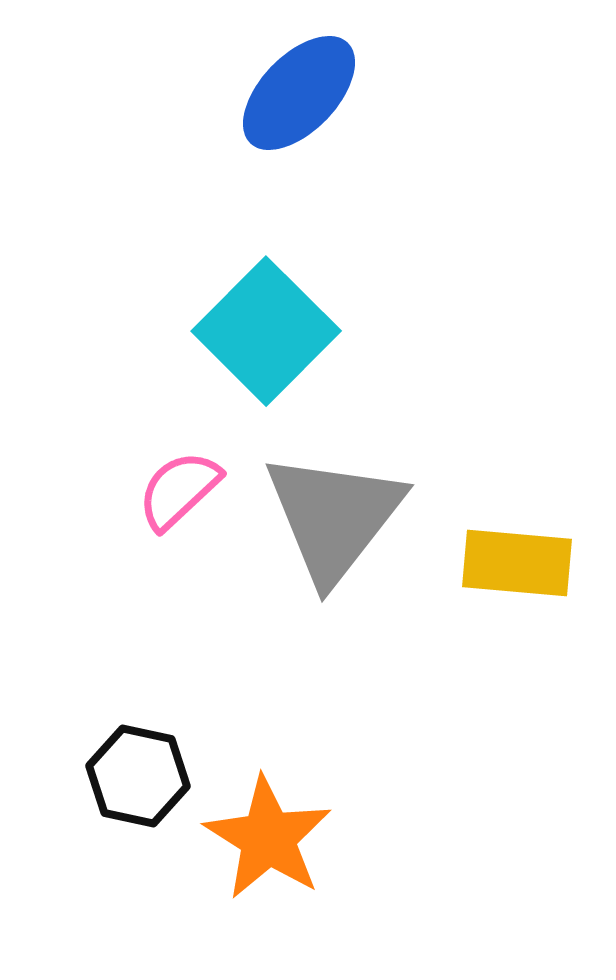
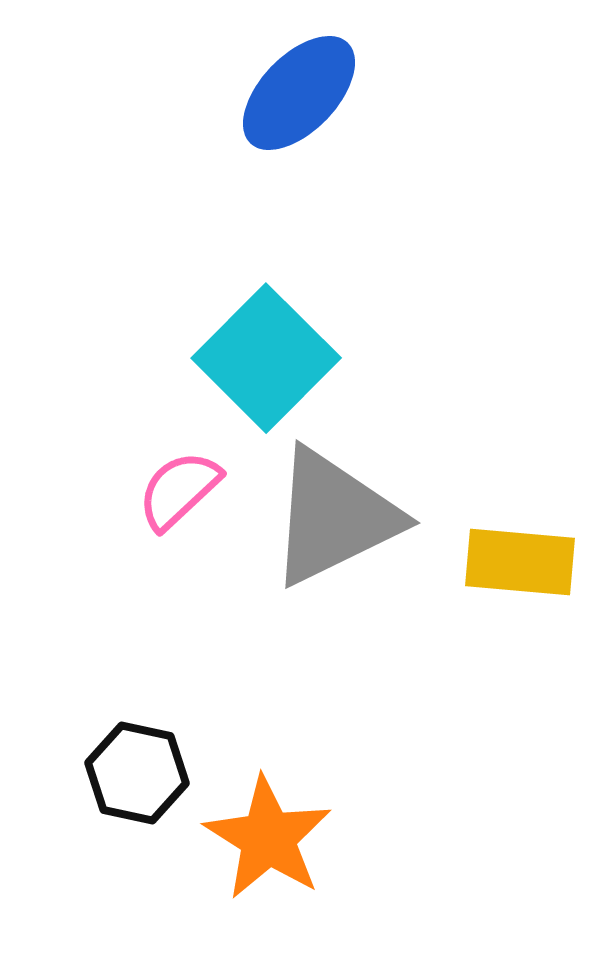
cyan square: moved 27 px down
gray triangle: rotated 26 degrees clockwise
yellow rectangle: moved 3 px right, 1 px up
black hexagon: moved 1 px left, 3 px up
